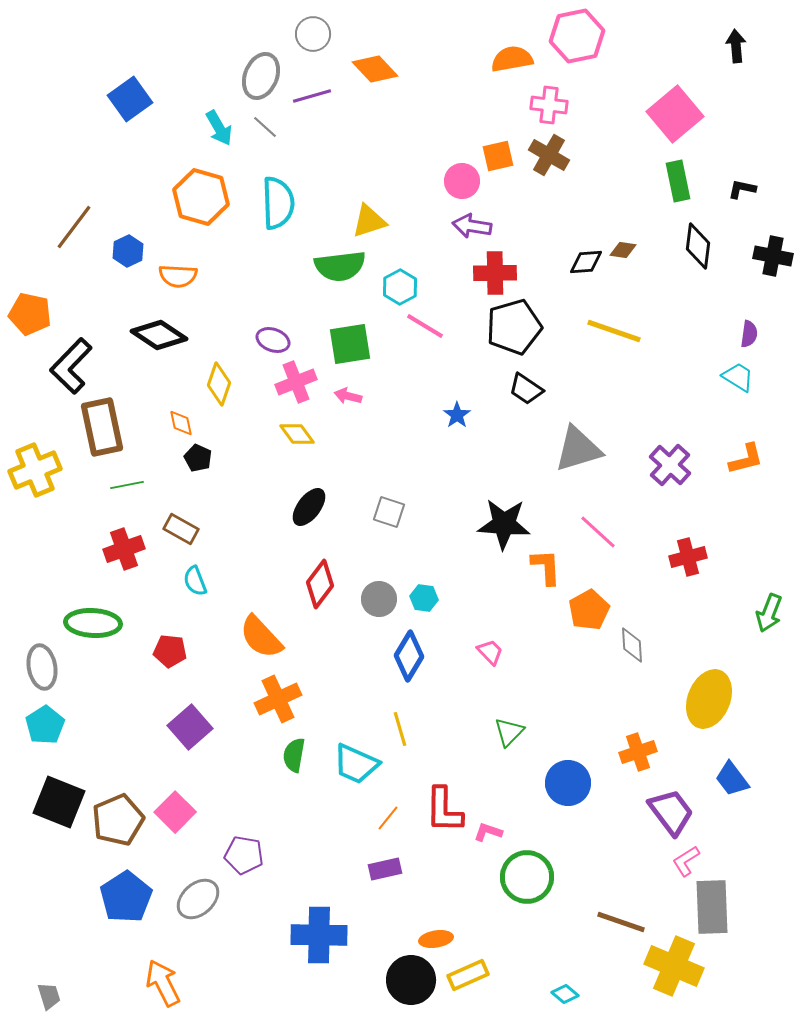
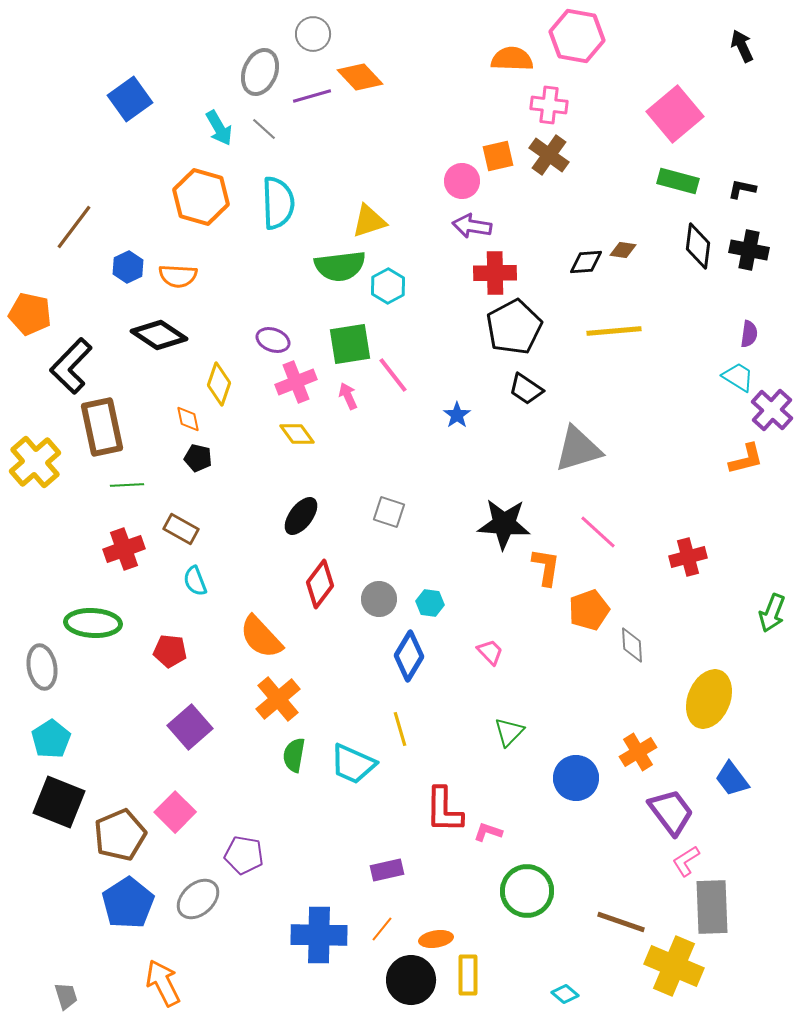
pink hexagon at (577, 36): rotated 22 degrees clockwise
black arrow at (736, 46): moved 6 px right; rotated 20 degrees counterclockwise
orange semicircle at (512, 59): rotated 12 degrees clockwise
orange diamond at (375, 69): moved 15 px left, 8 px down
gray ellipse at (261, 76): moved 1 px left, 4 px up
gray line at (265, 127): moved 1 px left, 2 px down
brown cross at (549, 155): rotated 6 degrees clockwise
green rectangle at (678, 181): rotated 63 degrees counterclockwise
blue hexagon at (128, 251): moved 16 px down
black cross at (773, 256): moved 24 px left, 6 px up
cyan hexagon at (400, 287): moved 12 px left, 1 px up
pink line at (425, 326): moved 32 px left, 49 px down; rotated 21 degrees clockwise
black pentagon at (514, 327): rotated 12 degrees counterclockwise
yellow line at (614, 331): rotated 24 degrees counterclockwise
pink arrow at (348, 396): rotated 52 degrees clockwise
orange diamond at (181, 423): moved 7 px right, 4 px up
black pentagon at (198, 458): rotated 12 degrees counterclockwise
purple cross at (670, 465): moved 102 px right, 55 px up
yellow cross at (35, 470): moved 8 px up; rotated 18 degrees counterclockwise
green line at (127, 485): rotated 8 degrees clockwise
black ellipse at (309, 507): moved 8 px left, 9 px down
orange L-shape at (546, 567): rotated 12 degrees clockwise
cyan hexagon at (424, 598): moved 6 px right, 5 px down
orange pentagon at (589, 610): rotated 9 degrees clockwise
green arrow at (769, 613): moved 3 px right
orange cross at (278, 699): rotated 15 degrees counterclockwise
cyan pentagon at (45, 725): moved 6 px right, 14 px down
orange cross at (638, 752): rotated 12 degrees counterclockwise
cyan trapezoid at (356, 764): moved 3 px left
blue circle at (568, 783): moved 8 px right, 5 px up
orange line at (388, 818): moved 6 px left, 111 px down
brown pentagon at (118, 820): moved 2 px right, 15 px down
purple rectangle at (385, 869): moved 2 px right, 1 px down
green circle at (527, 877): moved 14 px down
blue pentagon at (126, 897): moved 2 px right, 6 px down
yellow rectangle at (468, 975): rotated 66 degrees counterclockwise
gray trapezoid at (49, 996): moved 17 px right
